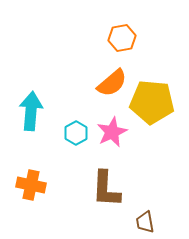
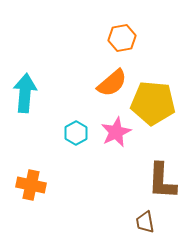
yellow pentagon: moved 1 px right, 1 px down
cyan arrow: moved 6 px left, 18 px up
pink star: moved 4 px right
brown L-shape: moved 56 px right, 8 px up
